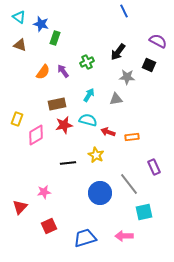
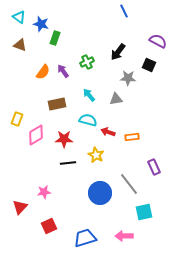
gray star: moved 1 px right, 1 px down
cyan arrow: rotated 72 degrees counterclockwise
red star: moved 14 px down; rotated 12 degrees clockwise
